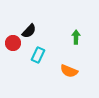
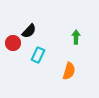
orange semicircle: rotated 96 degrees counterclockwise
